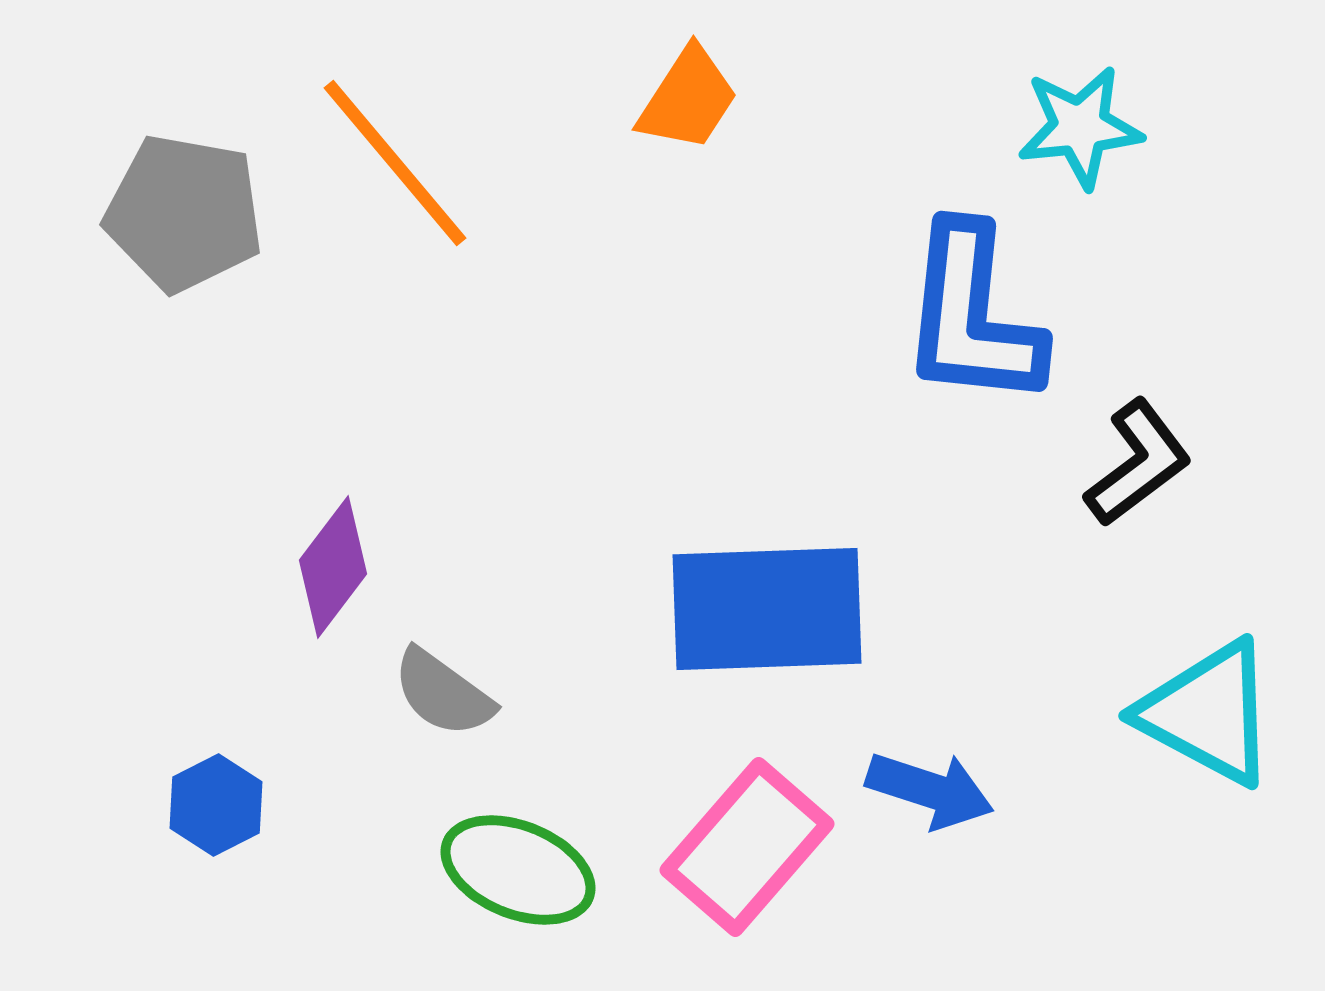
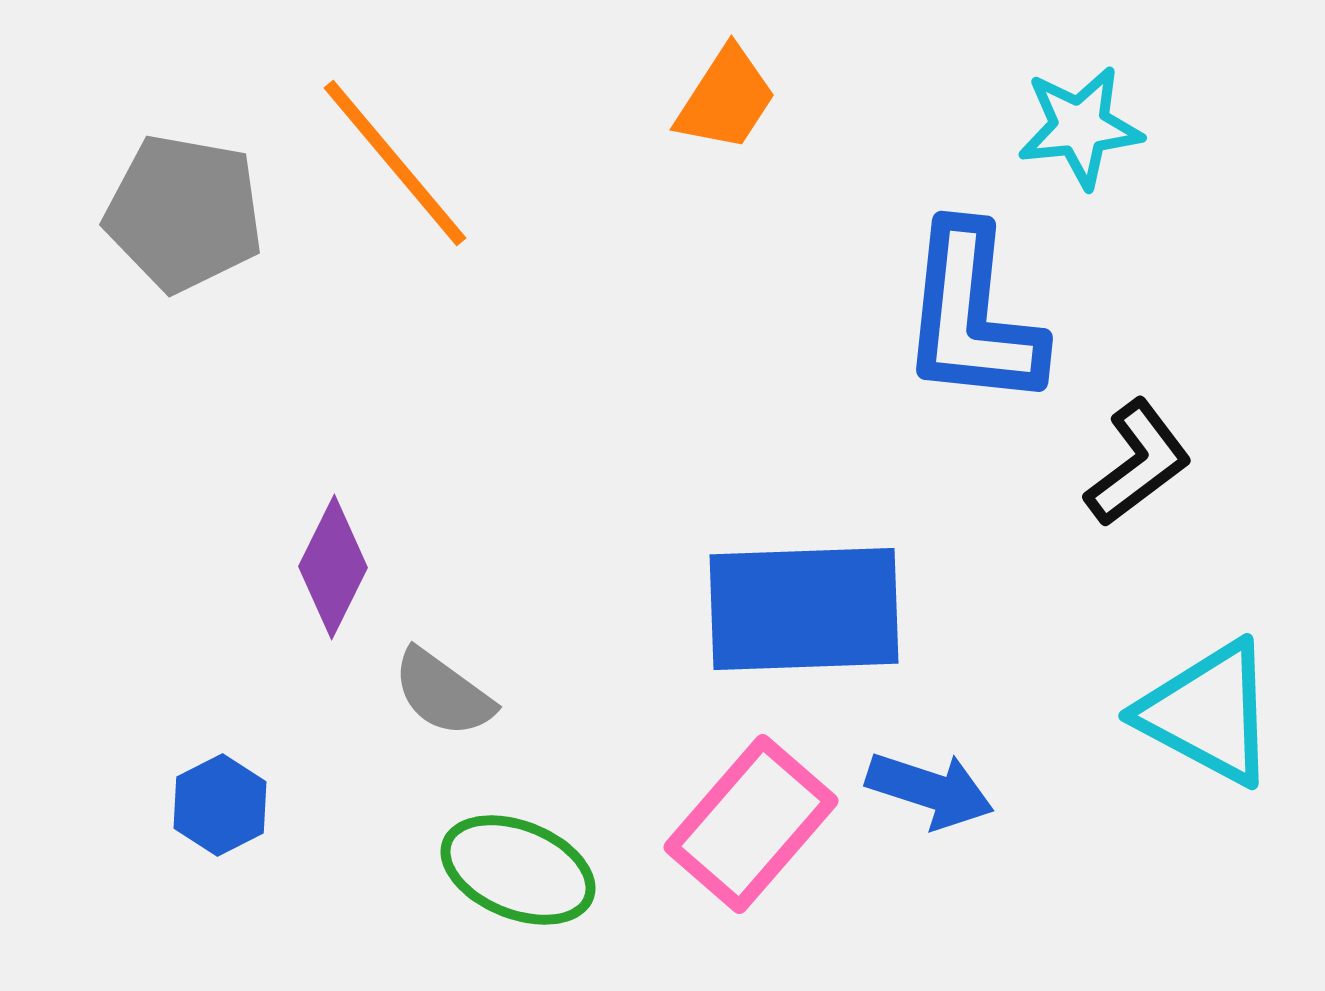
orange trapezoid: moved 38 px right
purple diamond: rotated 11 degrees counterclockwise
blue rectangle: moved 37 px right
blue hexagon: moved 4 px right
pink rectangle: moved 4 px right, 23 px up
